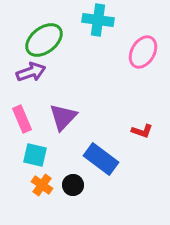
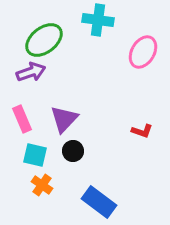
purple triangle: moved 1 px right, 2 px down
blue rectangle: moved 2 px left, 43 px down
black circle: moved 34 px up
